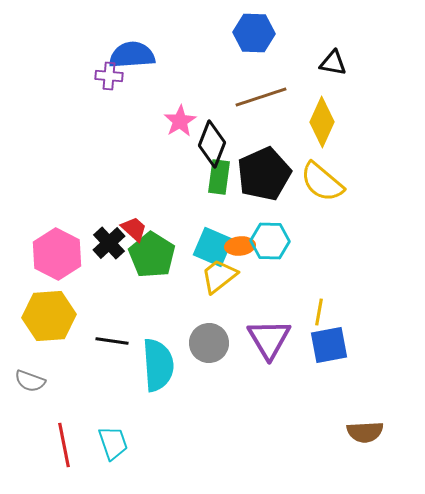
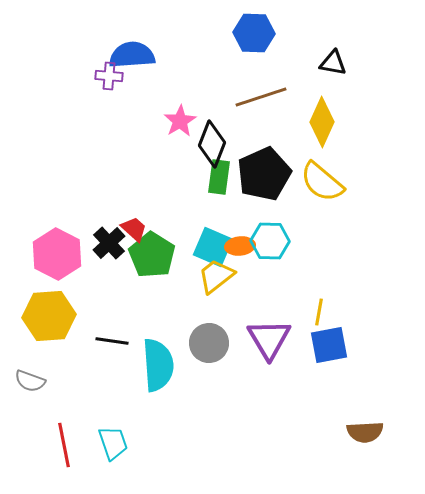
yellow trapezoid: moved 3 px left
